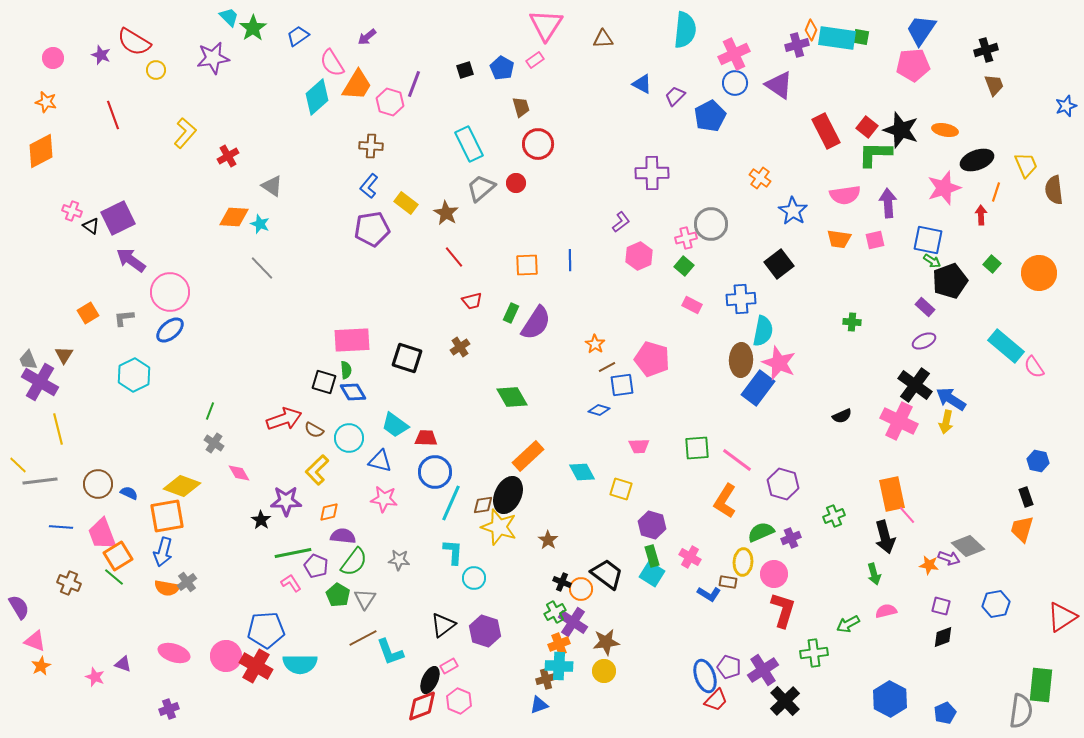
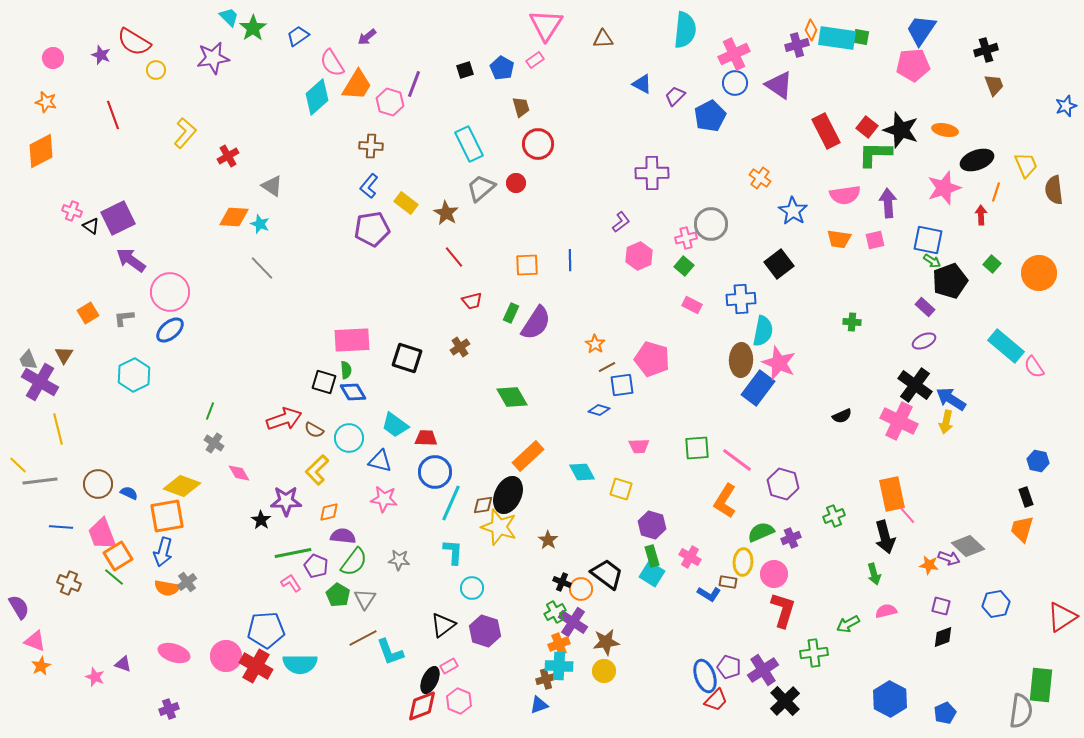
cyan circle at (474, 578): moved 2 px left, 10 px down
